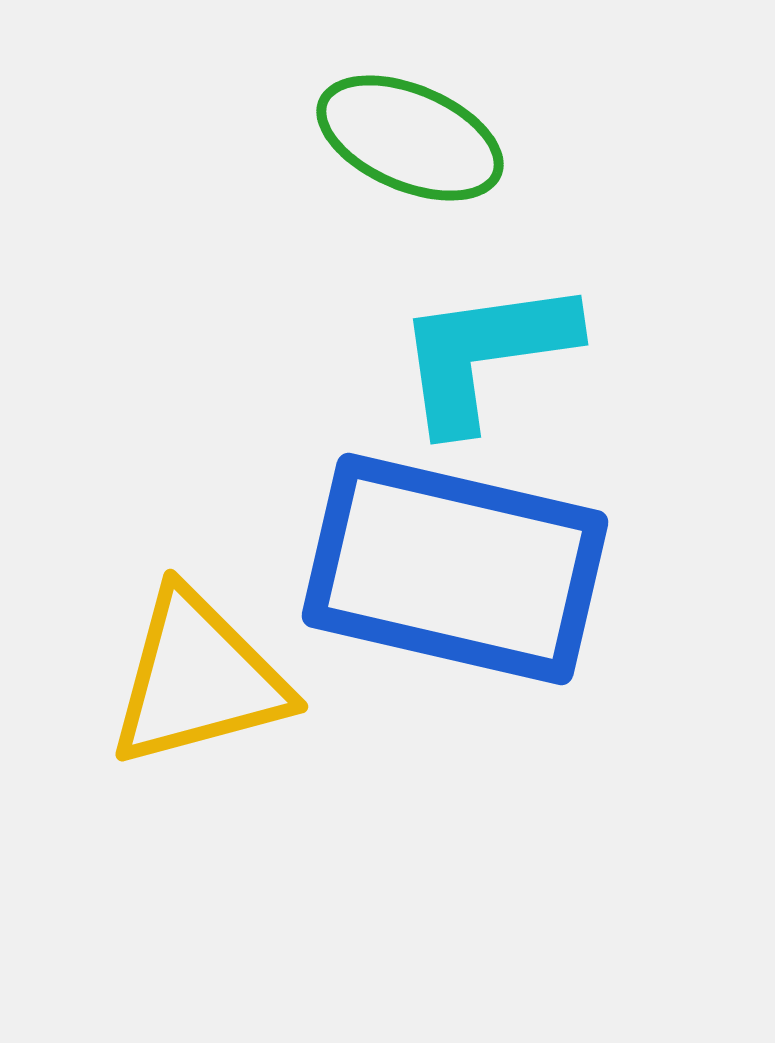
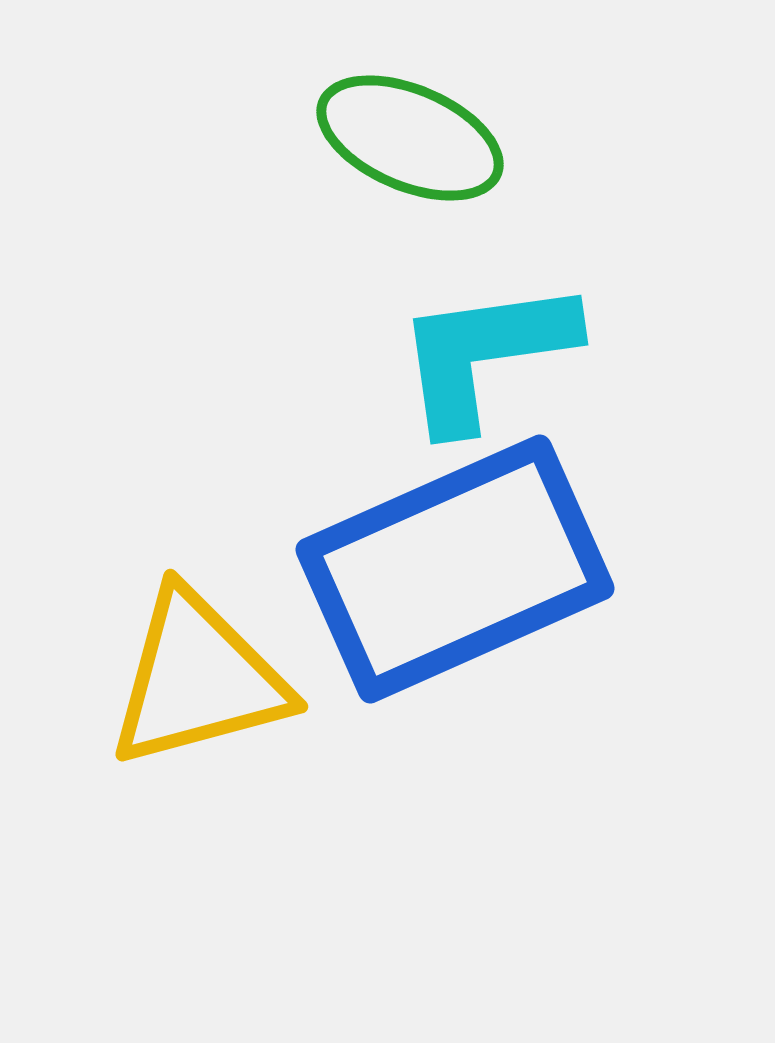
blue rectangle: rotated 37 degrees counterclockwise
